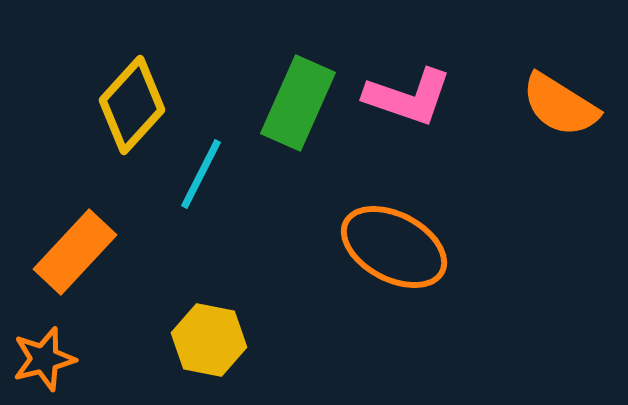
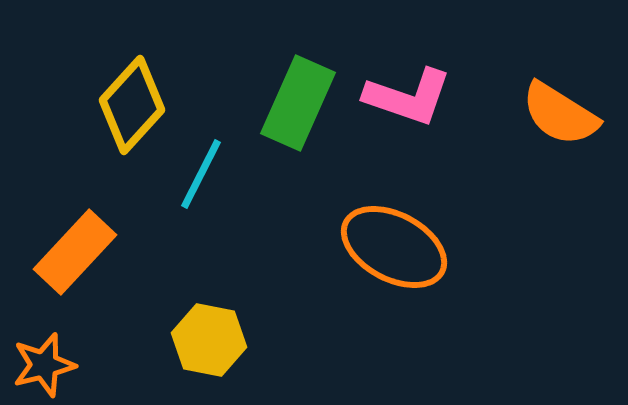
orange semicircle: moved 9 px down
orange star: moved 6 px down
